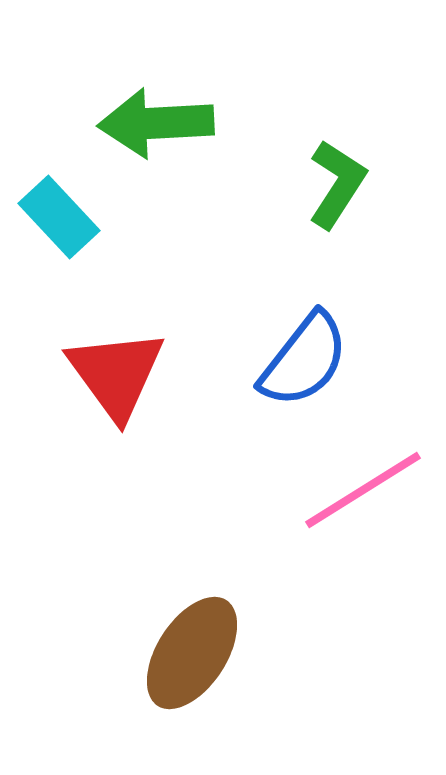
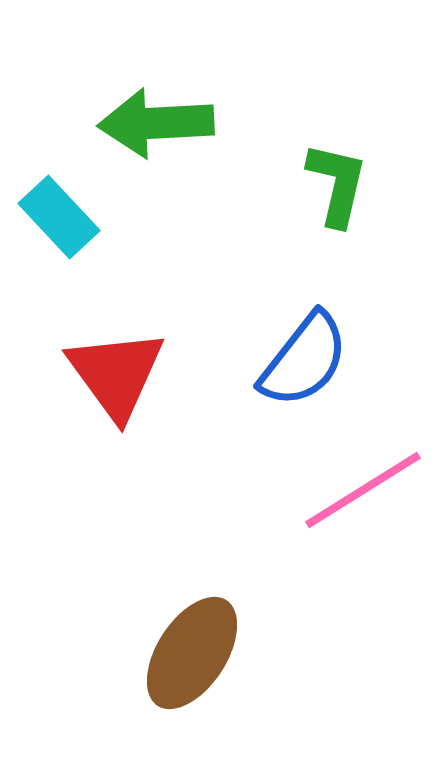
green L-shape: rotated 20 degrees counterclockwise
